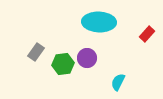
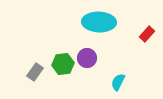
gray rectangle: moved 1 px left, 20 px down
